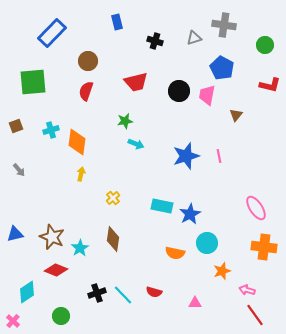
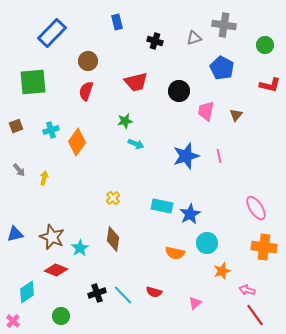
pink trapezoid at (207, 95): moved 1 px left, 16 px down
orange diamond at (77, 142): rotated 28 degrees clockwise
yellow arrow at (81, 174): moved 37 px left, 4 px down
pink triangle at (195, 303): rotated 40 degrees counterclockwise
